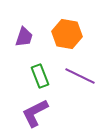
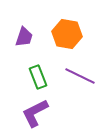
green rectangle: moved 2 px left, 1 px down
